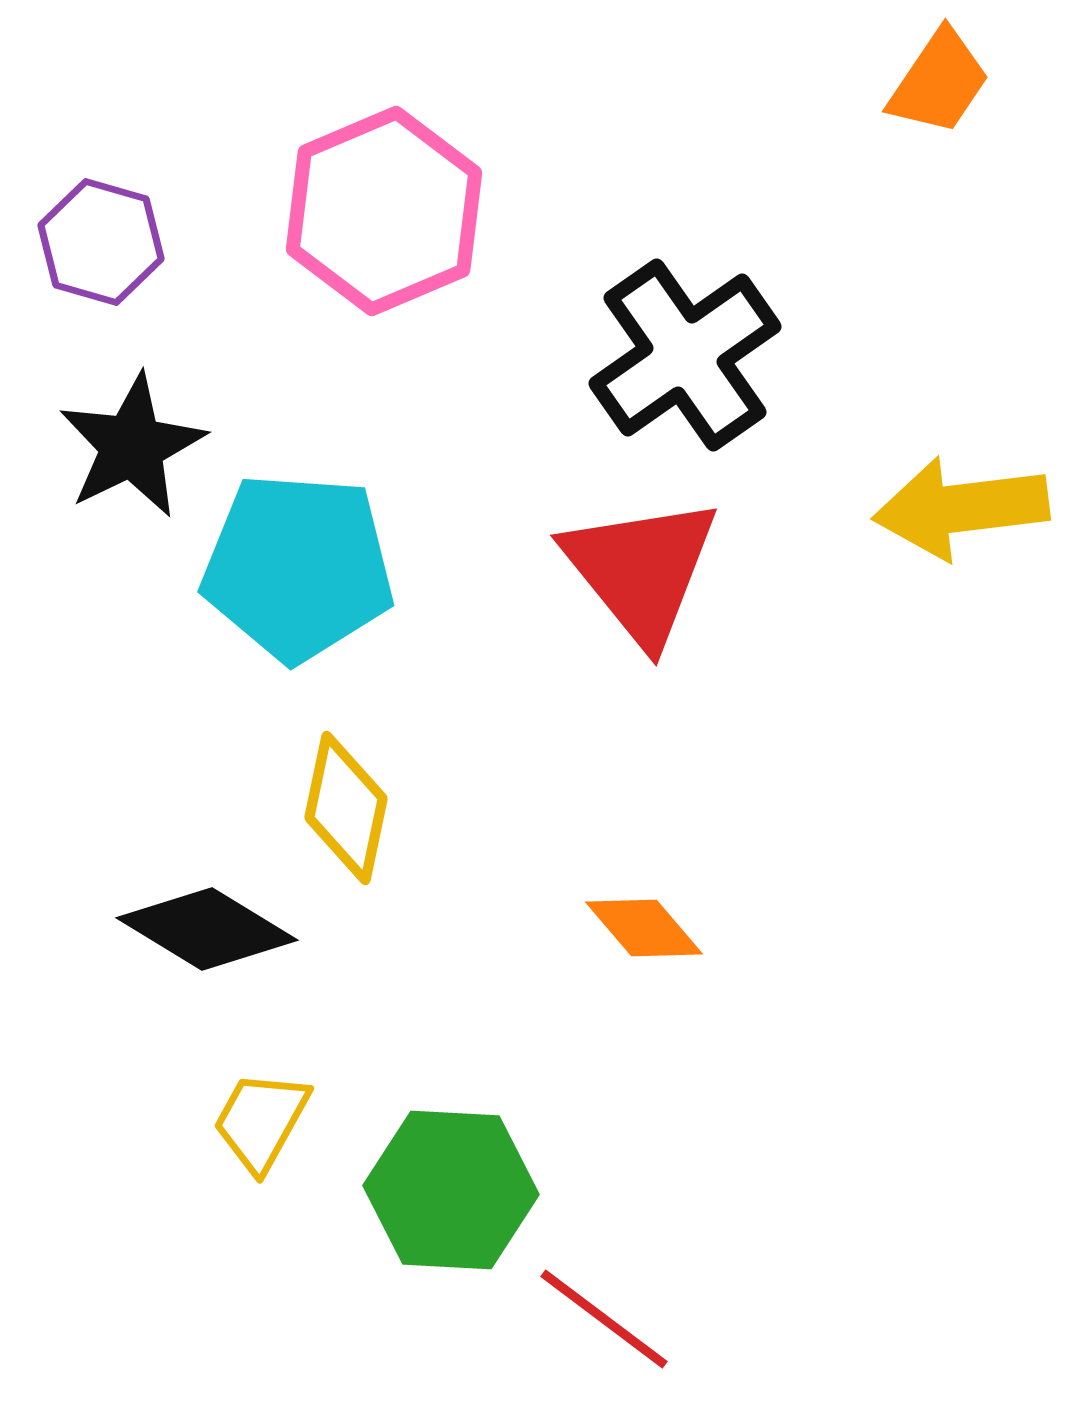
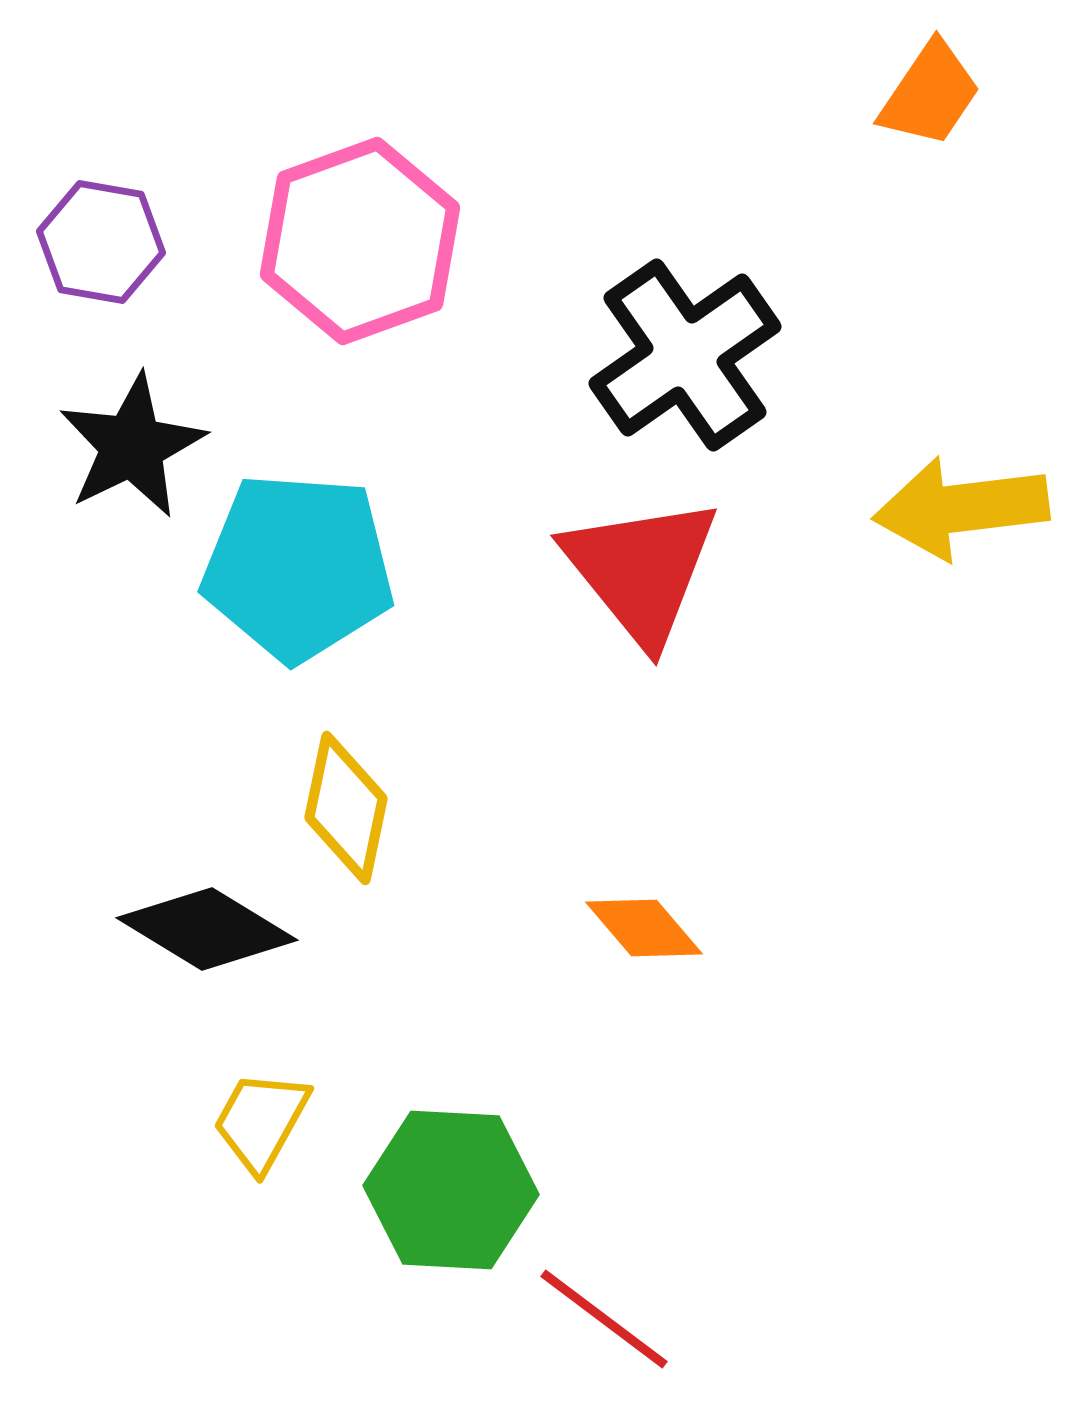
orange trapezoid: moved 9 px left, 12 px down
pink hexagon: moved 24 px left, 30 px down; rotated 3 degrees clockwise
purple hexagon: rotated 6 degrees counterclockwise
